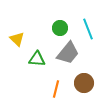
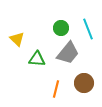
green circle: moved 1 px right
